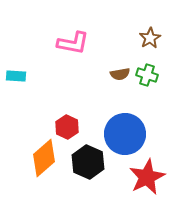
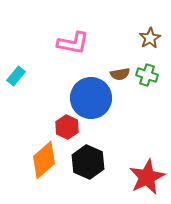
cyan rectangle: rotated 54 degrees counterclockwise
blue circle: moved 34 px left, 36 px up
orange diamond: moved 2 px down
